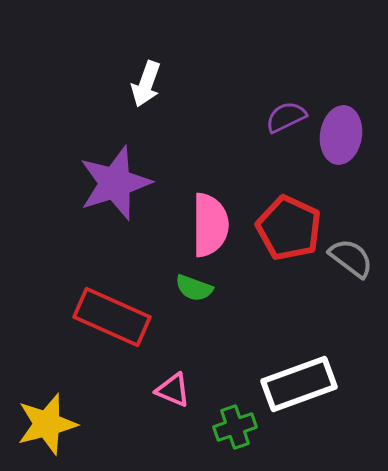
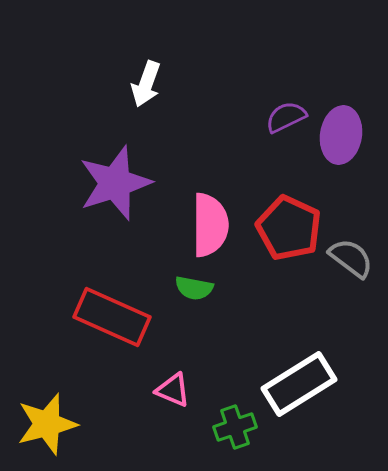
green semicircle: rotated 9 degrees counterclockwise
white rectangle: rotated 12 degrees counterclockwise
